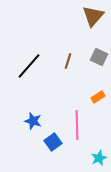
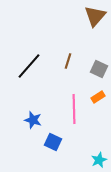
brown triangle: moved 2 px right
gray square: moved 12 px down
blue star: moved 1 px up
pink line: moved 3 px left, 16 px up
blue square: rotated 30 degrees counterclockwise
cyan star: moved 2 px down
